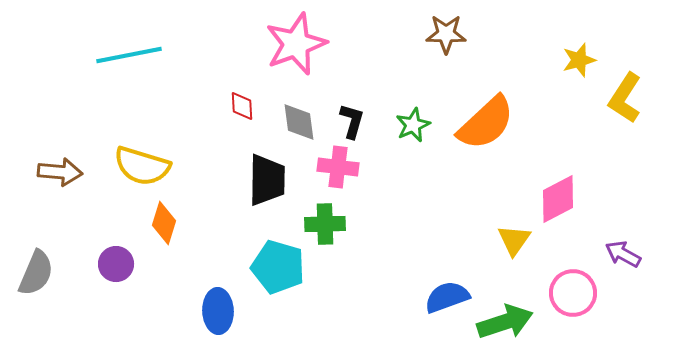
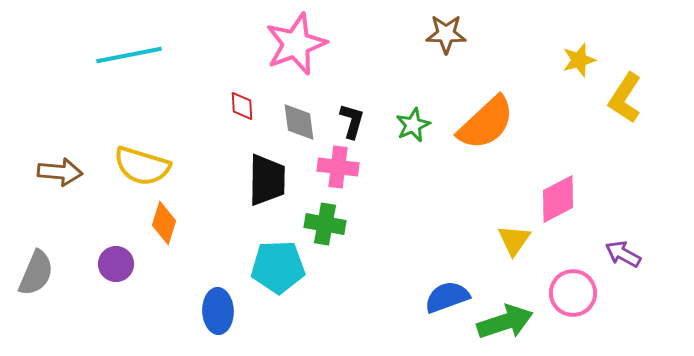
green cross: rotated 12 degrees clockwise
cyan pentagon: rotated 18 degrees counterclockwise
